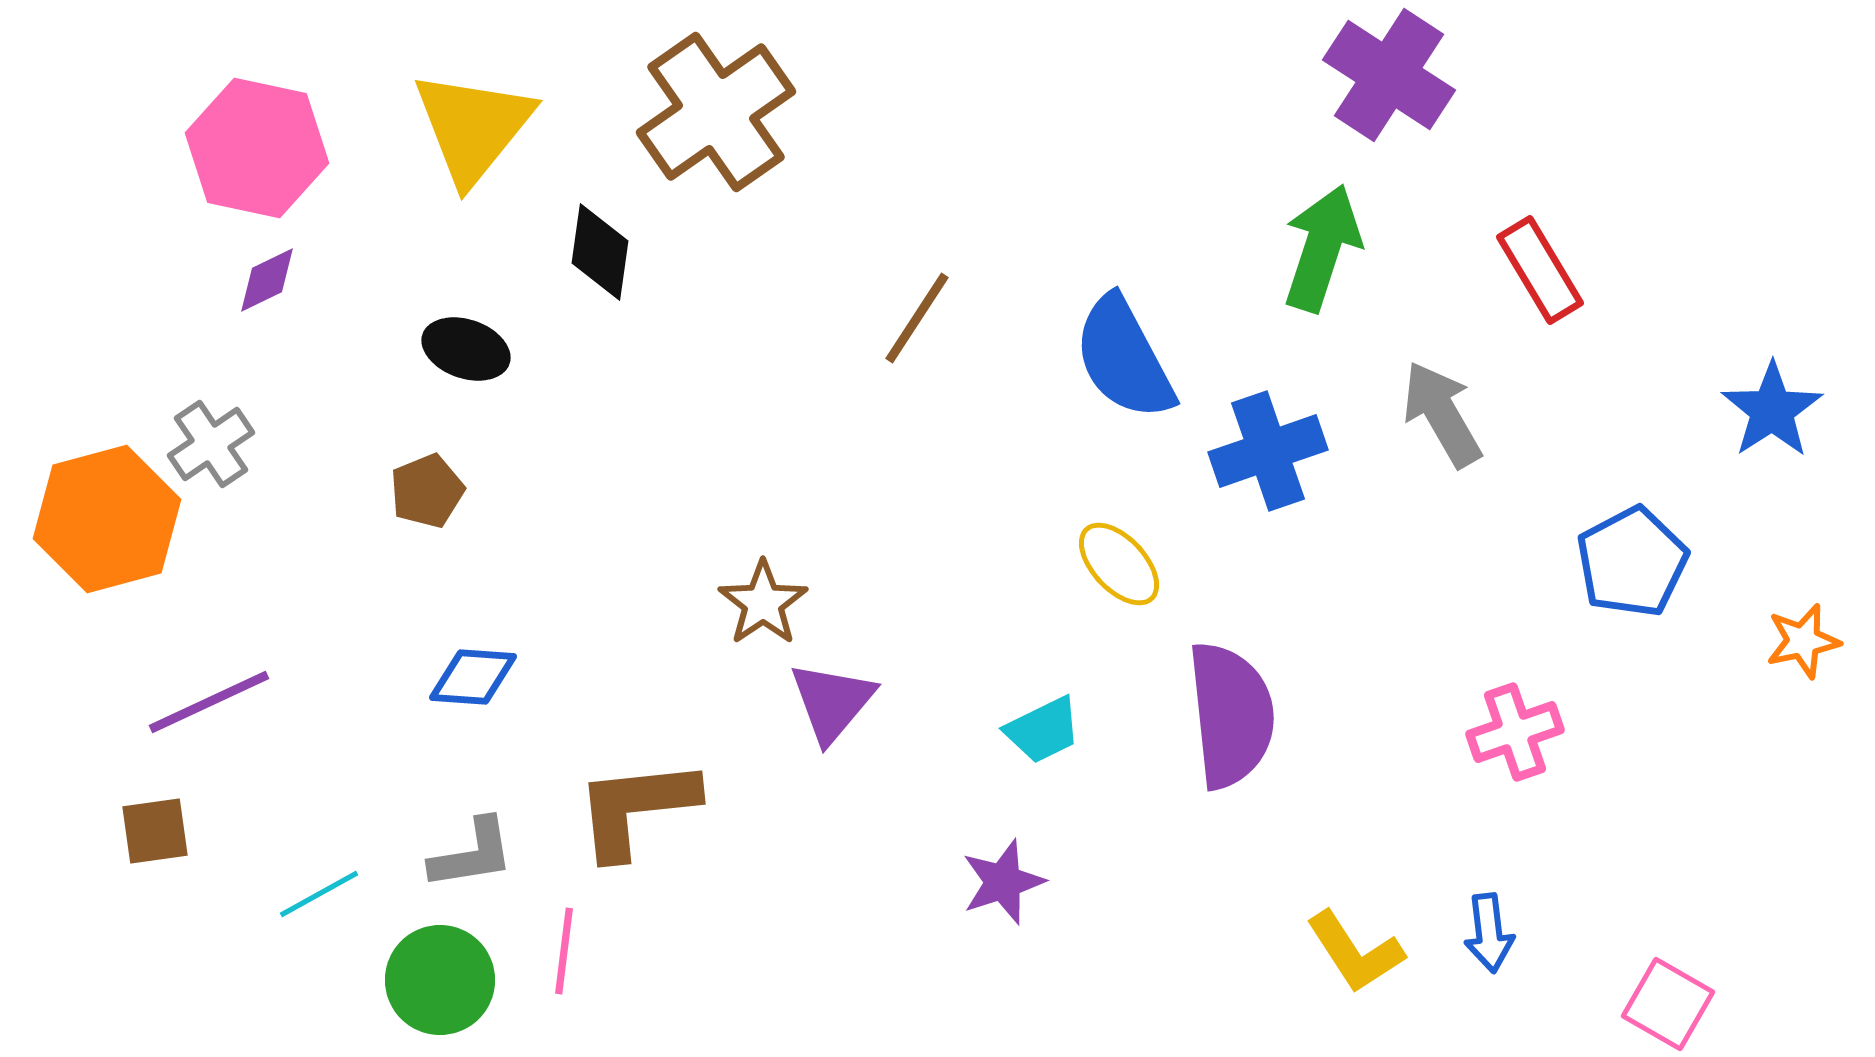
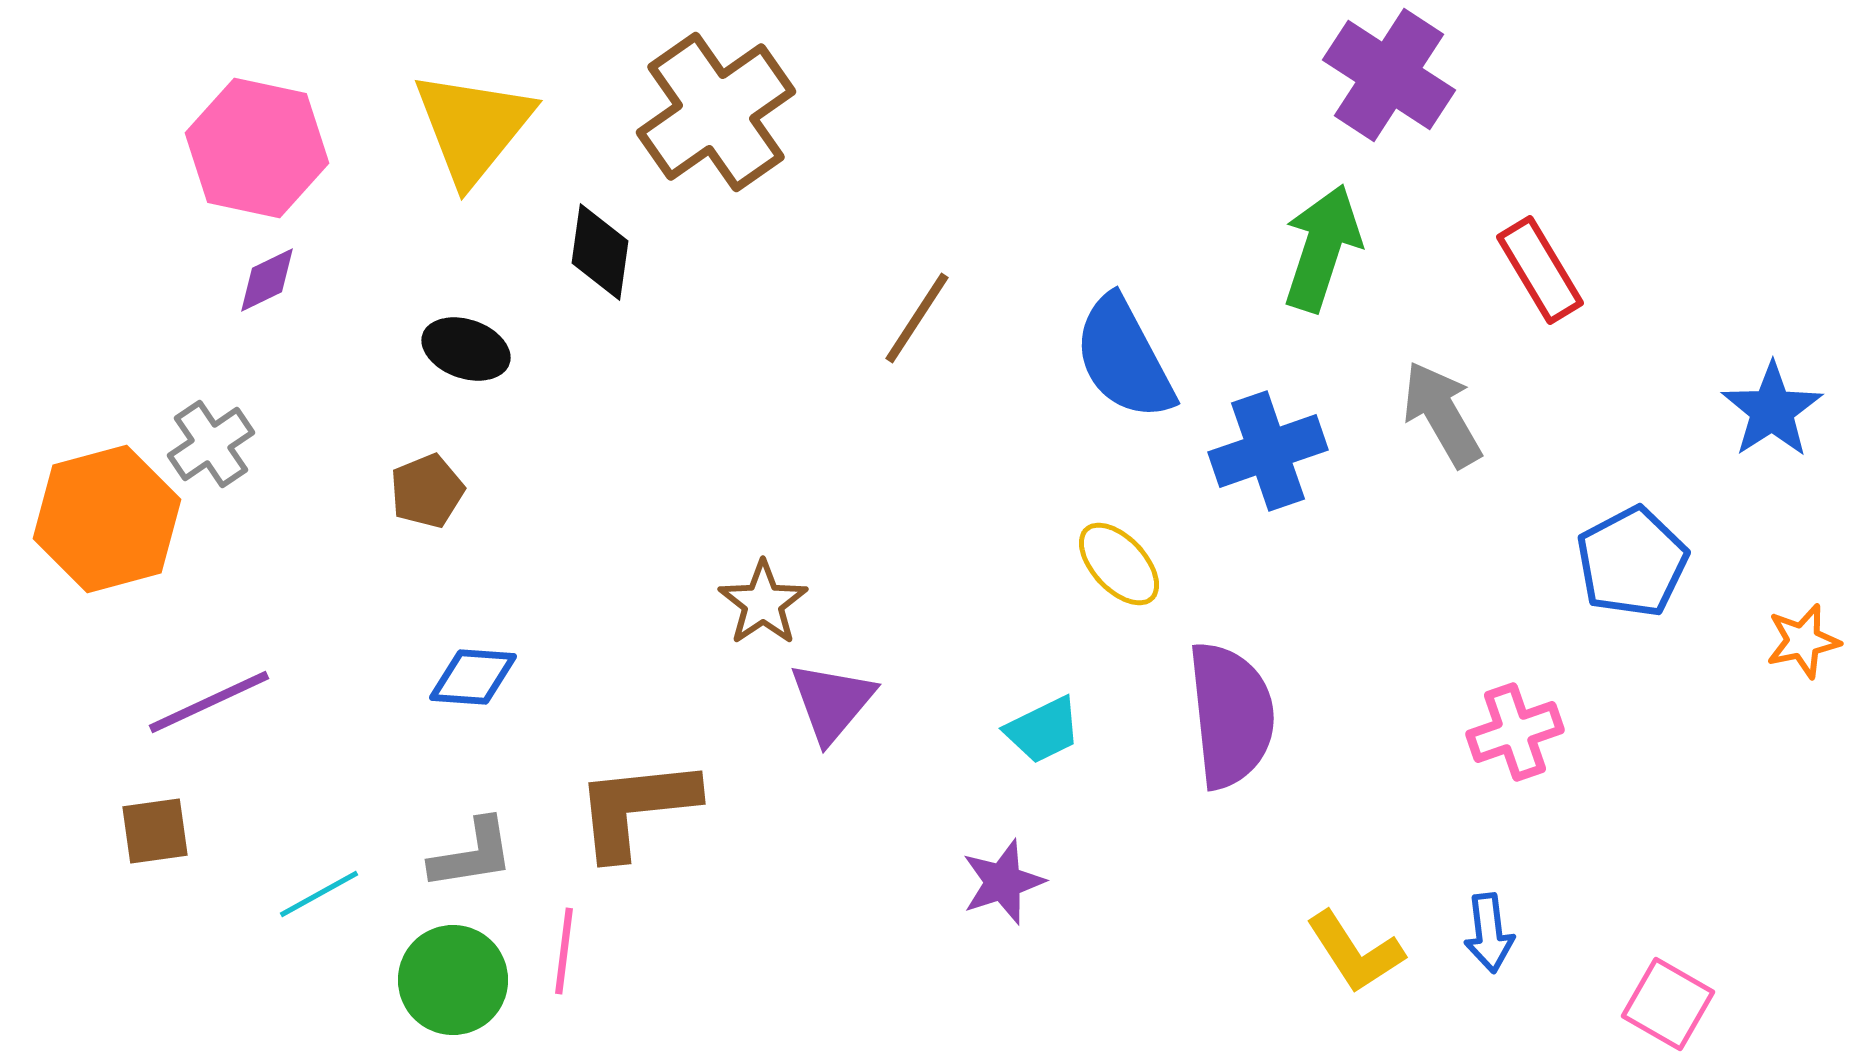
green circle: moved 13 px right
